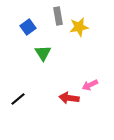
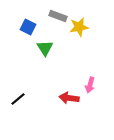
gray rectangle: rotated 60 degrees counterclockwise
blue square: rotated 28 degrees counterclockwise
green triangle: moved 2 px right, 5 px up
pink arrow: rotated 49 degrees counterclockwise
